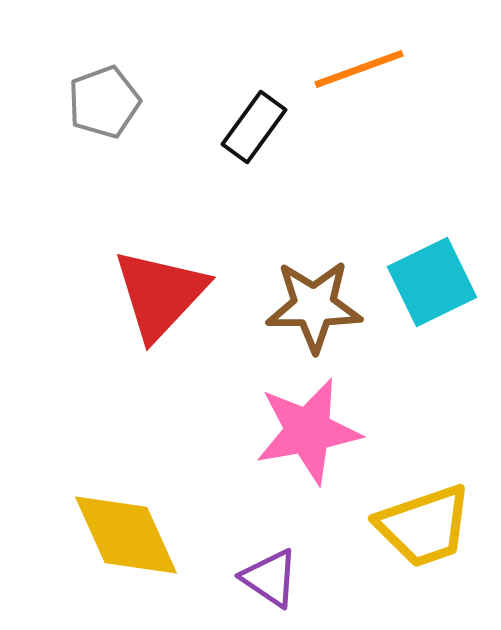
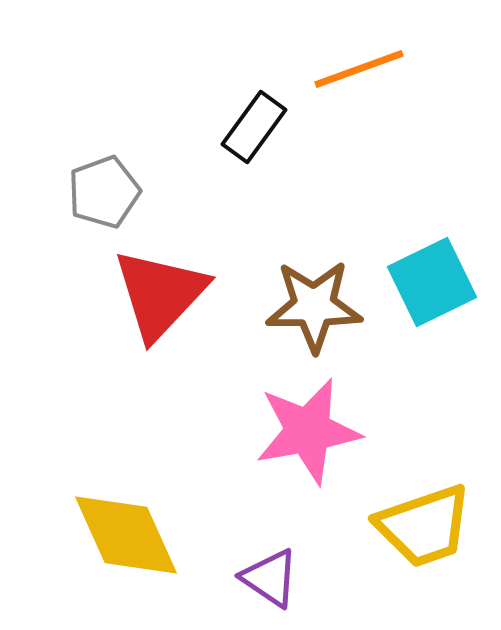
gray pentagon: moved 90 px down
